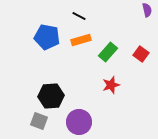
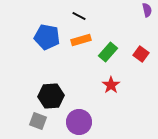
red star: rotated 18 degrees counterclockwise
gray square: moved 1 px left
